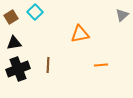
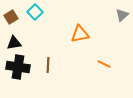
orange line: moved 3 px right, 1 px up; rotated 32 degrees clockwise
black cross: moved 2 px up; rotated 30 degrees clockwise
